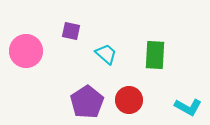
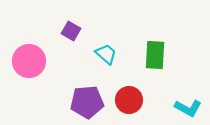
purple square: rotated 18 degrees clockwise
pink circle: moved 3 px right, 10 px down
purple pentagon: rotated 28 degrees clockwise
cyan L-shape: moved 1 px down
